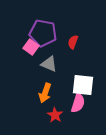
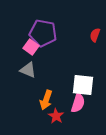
red semicircle: moved 22 px right, 7 px up
gray triangle: moved 21 px left, 6 px down
orange arrow: moved 1 px right, 7 px down
red star: moved 1 px right, 1 px down
